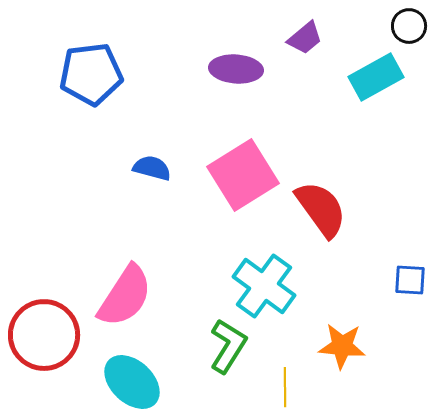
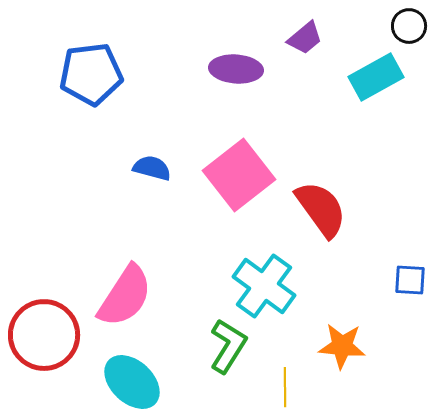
pink square: moved 4 px left; rotated 6 degrees counterclockwise
